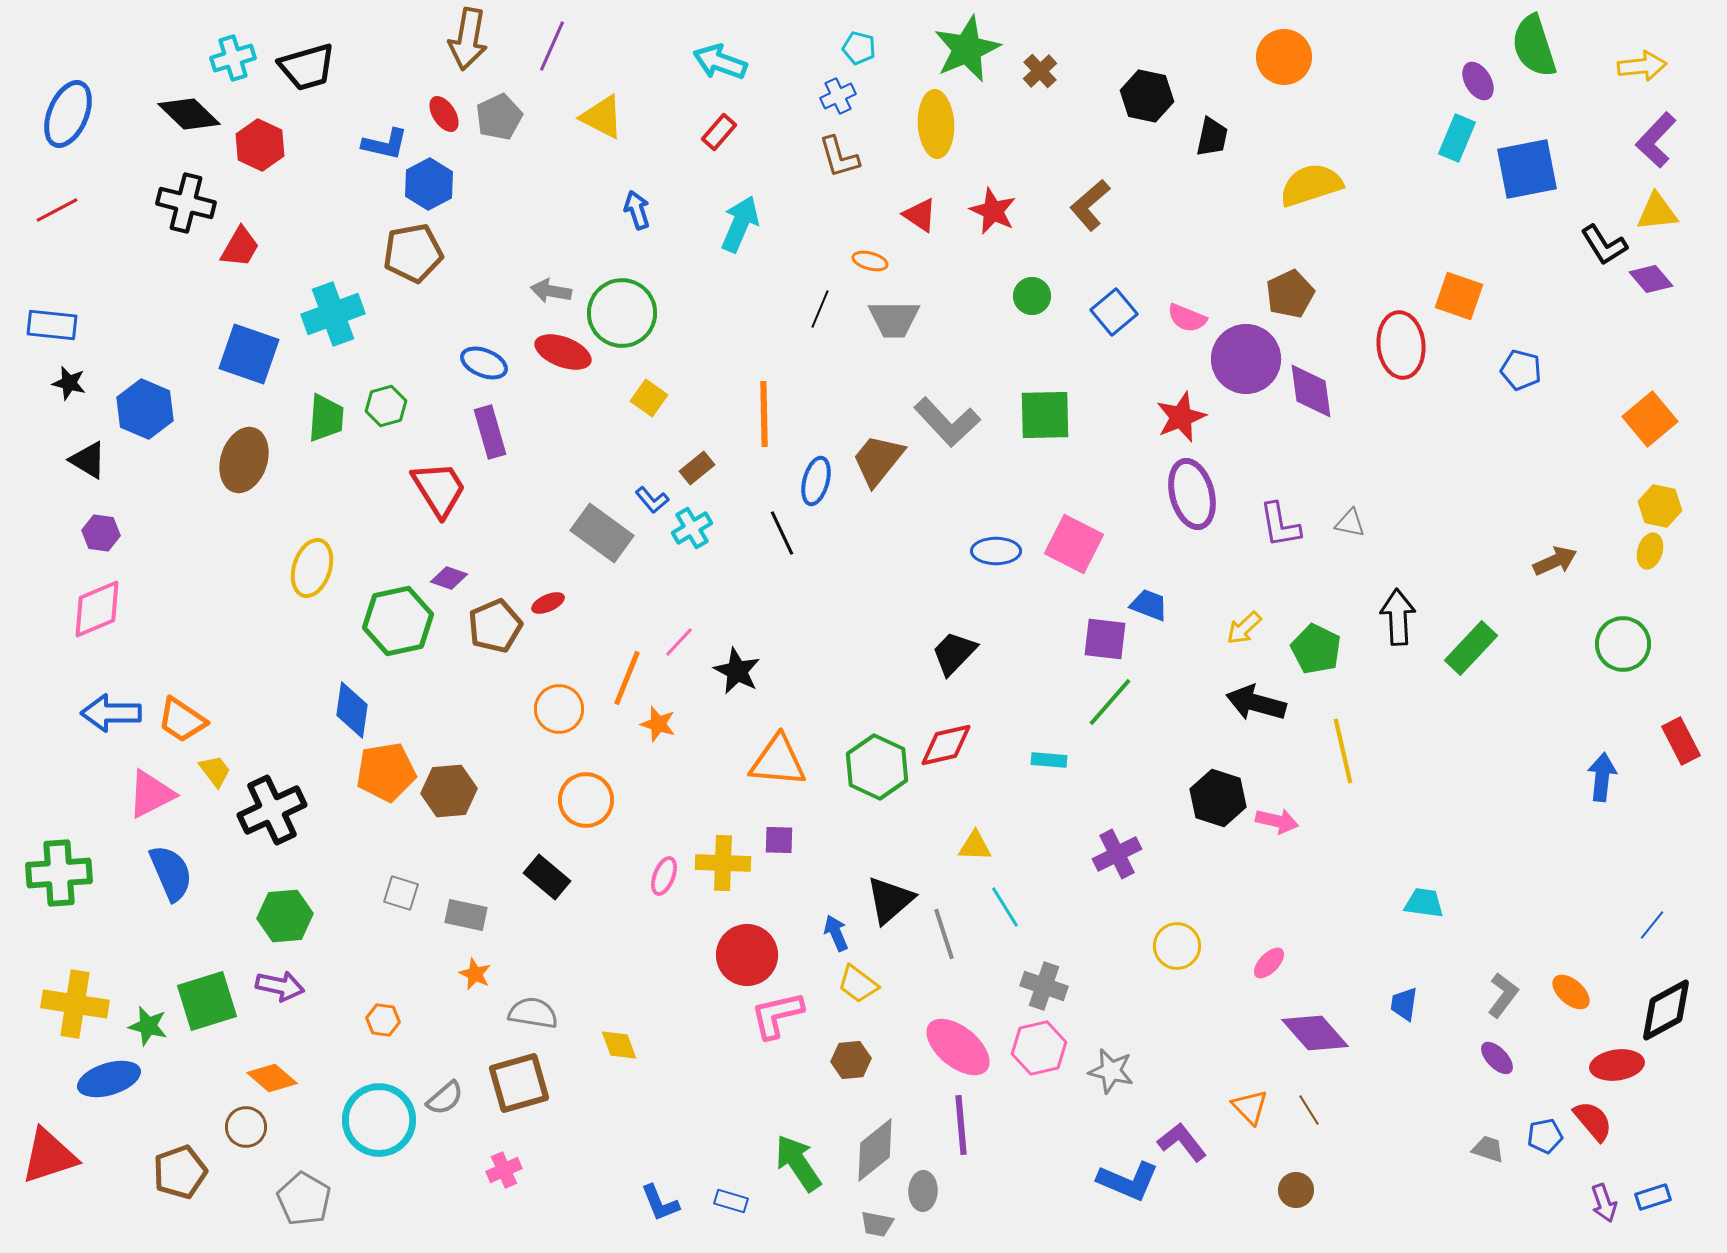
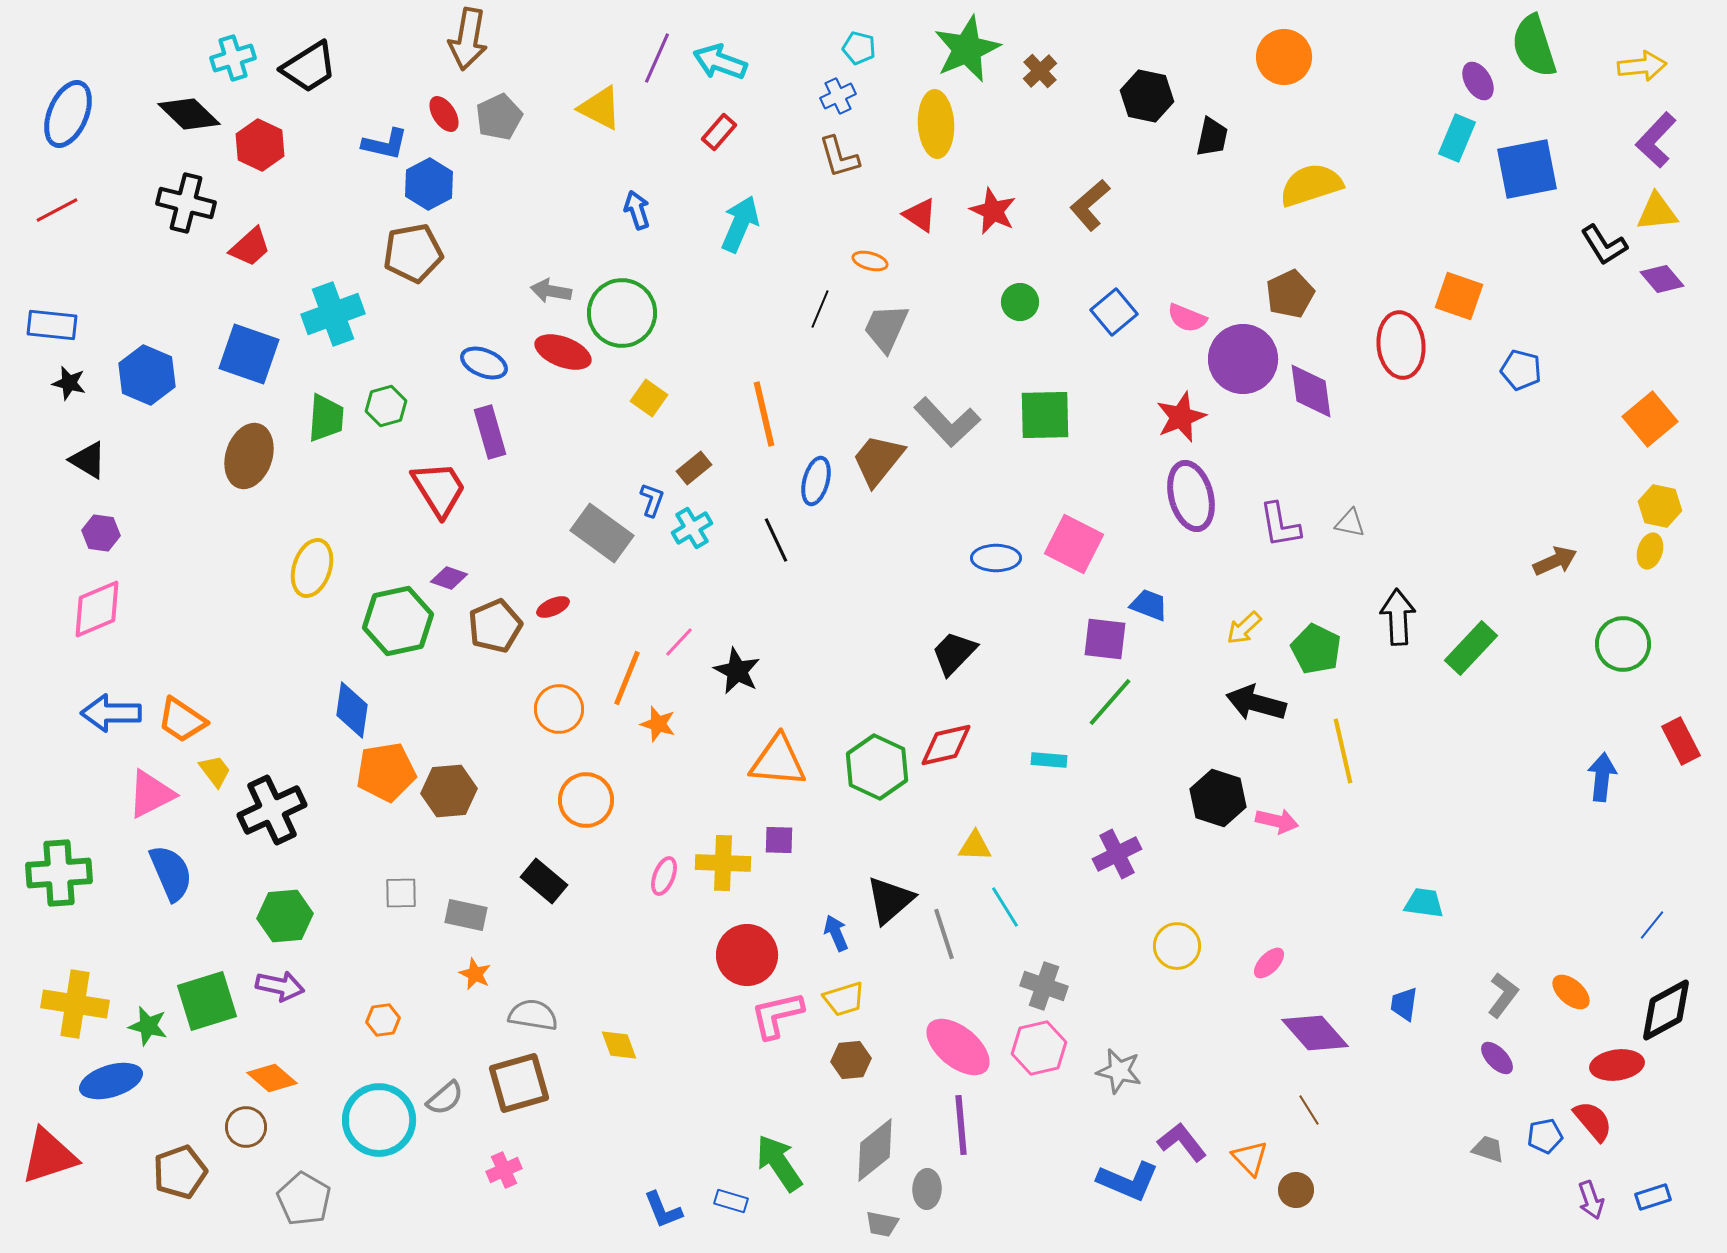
purple line at (552, 46): moved 105 px right, 12 px down
black trapezoid at (307, 67): moved 2 px right; rotated 16 degrees counterclockwise
yellow triangle at (602, 117): moved 2 px left, 9 px up
red trapezoid at (240, 247): moved 10 px right; rotated 18 degrees clockwise
purple diamond at (1651, 279): moved 11 px right
green circle at (1032, 296): moved 12 px left, 6 px down
gray trapezoid at (894, 319): moved 8 px left, 9 px down; rotated 114 degrees clockwise
purple circle at (1246, 359): moved 3 px left
blue hexagon at (145, 409): moved 2 px right, 34 px up
orange line at (764, 414): rotated 12 degrees counterclockwise
brown ellipse at (244, 460): moved 5 px right, 4 px up
brown rectangle at (697, 468): moved 3 px left
purple ellipse at (1192, 494): moved 1 px left, 2 px down
blue L-shape at (652, 500): rotated 120 degrees counterclockwise
black line at (782, 533): moved 6 px left, 7 px down
blue ellipse at (996, 551): moved 7 px down
red ellipse at (548, 603): moved 5 px right, 4 px down
black rectangle at (547, 877): moved 3 px left, 4 px down
gray square at (401, 893): rotated 18 degrees counterclockwise
yellow trapezoid at (858, 984): moved 14 px left, 15 px down; rotated 54 degrees counterclockwise
gray semicircle at (533, 1013): moved 2 px down
orange hexagon at (383, 1020): rotated 16 degrees counterclockwise
gray star at (1111, 1071): moved 8 px right
blue ellipse at (109, 1079): moved 2 px right, 2 px down
orange triangle at (1250, 1107): moved 51 px down
green arrow at (798, 1163): moved 19 px left
gray ellipse at (923, 1191): moved 4 px right, 2 px up
blue L-shape at (660, 1203): moved 3 px right, 7 px down
purple arrow at (1604, 1203): moved 13 px left, 3 px up
gray trapezoid at (877, 1224): moved 5 px right
